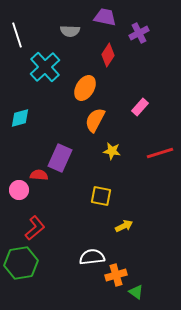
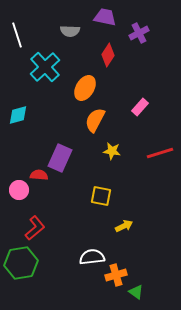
cyan diamond: moved 2 px left, 3 px up
